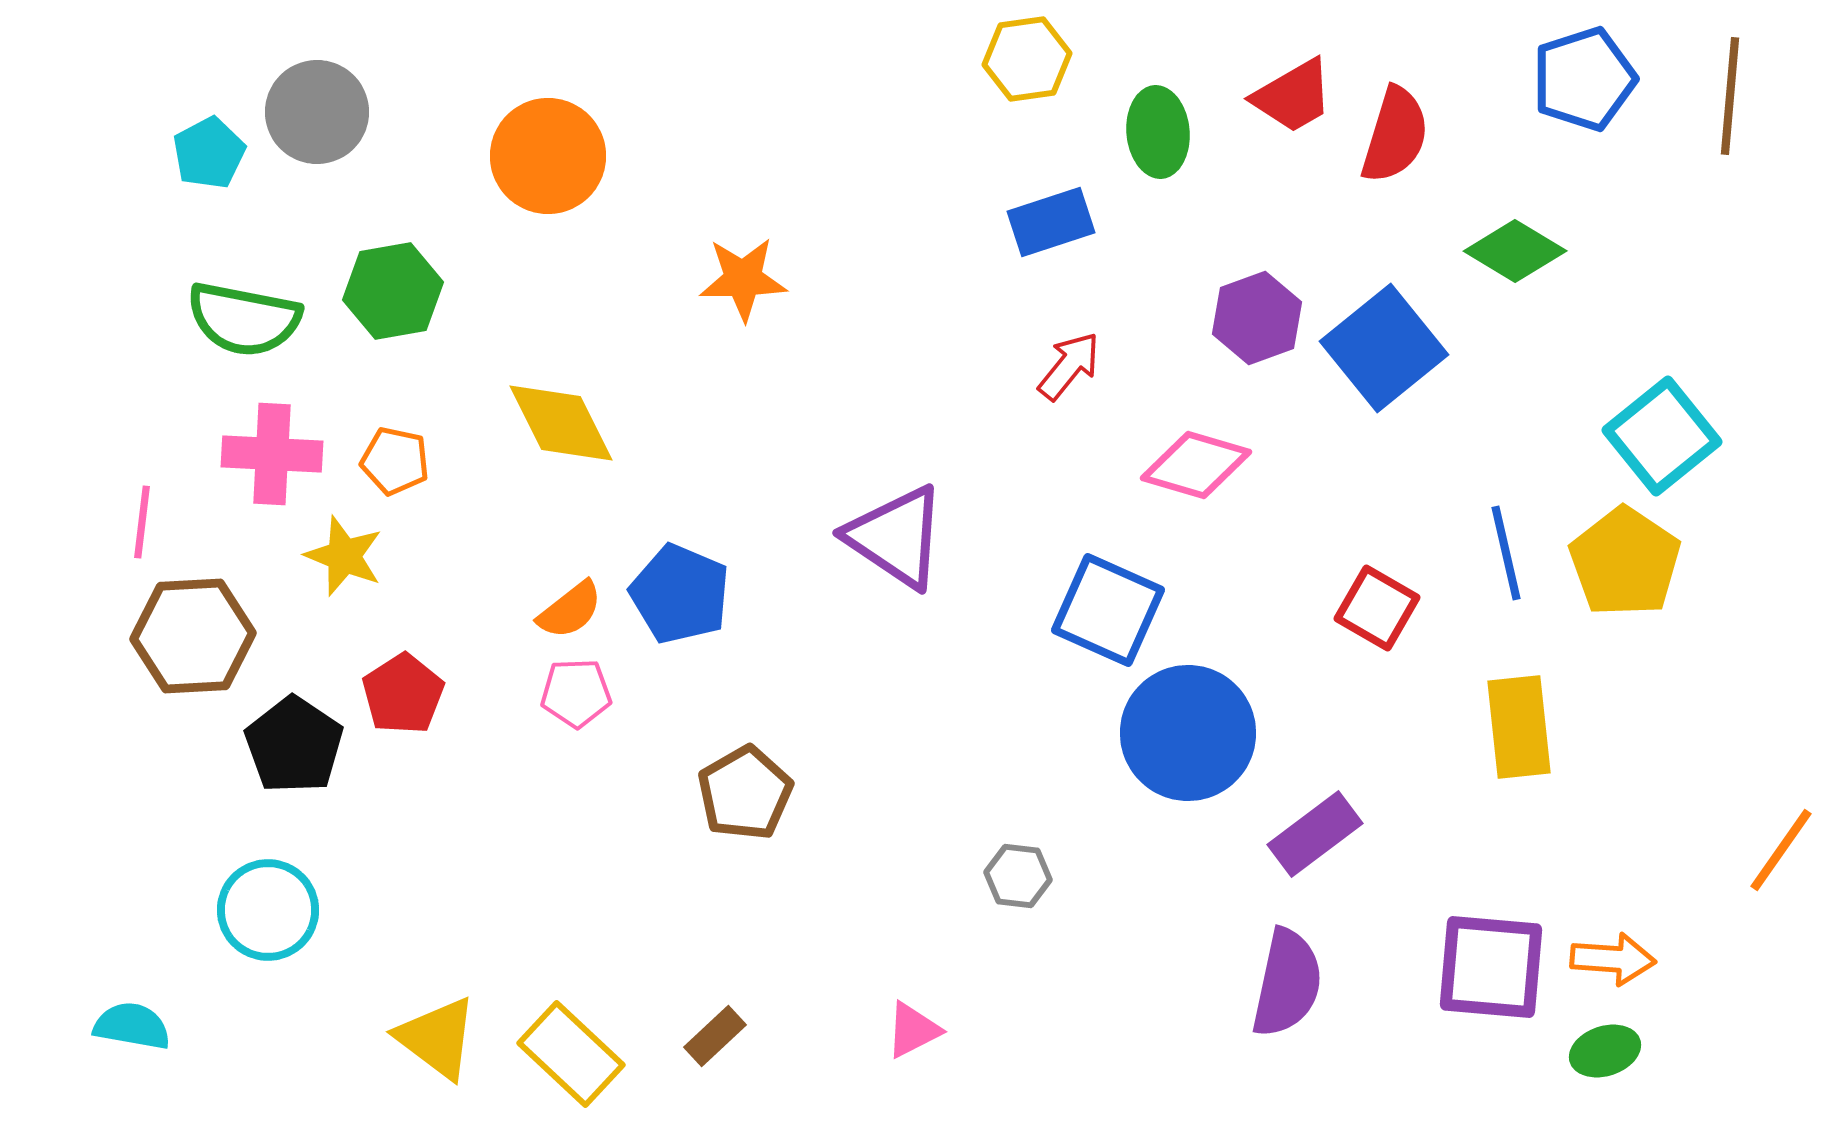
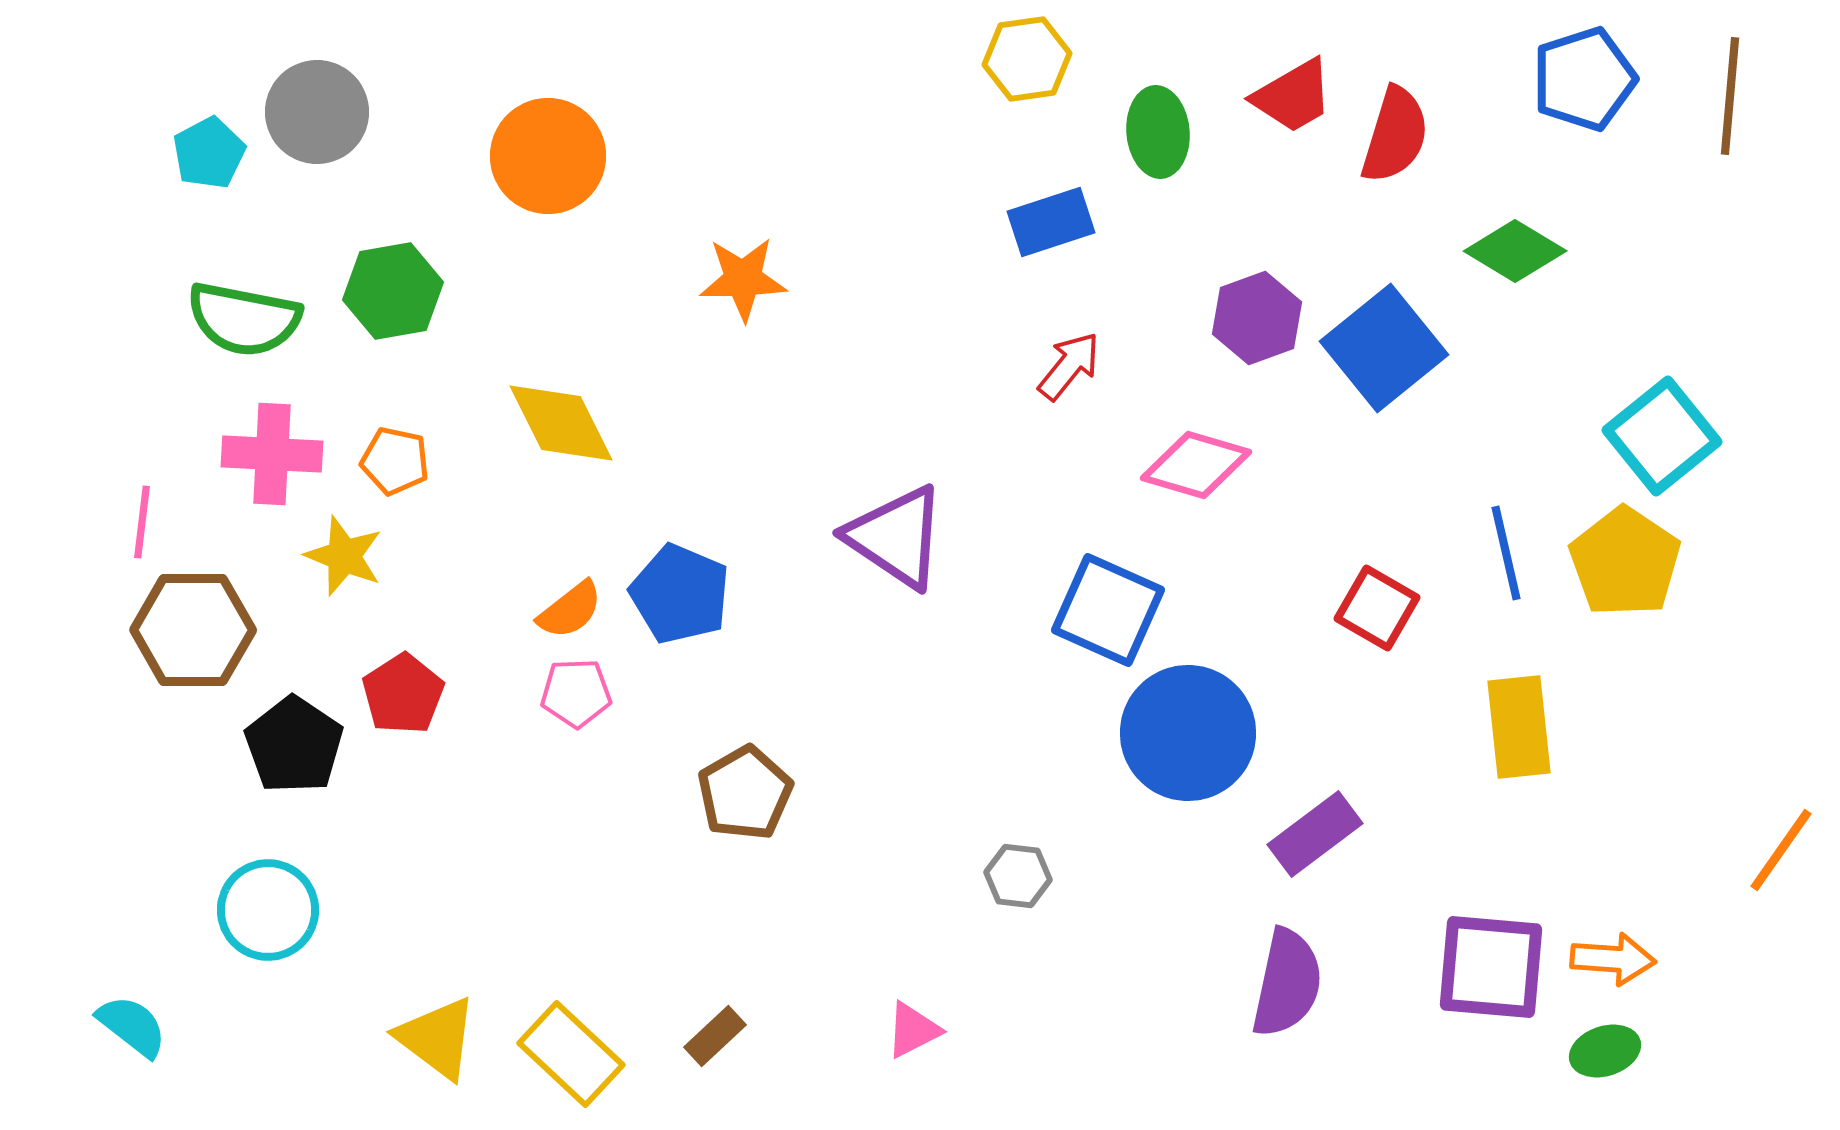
brown hexagon at (193, 636): moved 6 px up; rotated 3 degrees clockwise
cyan semicircle at (132, 1026): rotated 28 degrees clockwise
